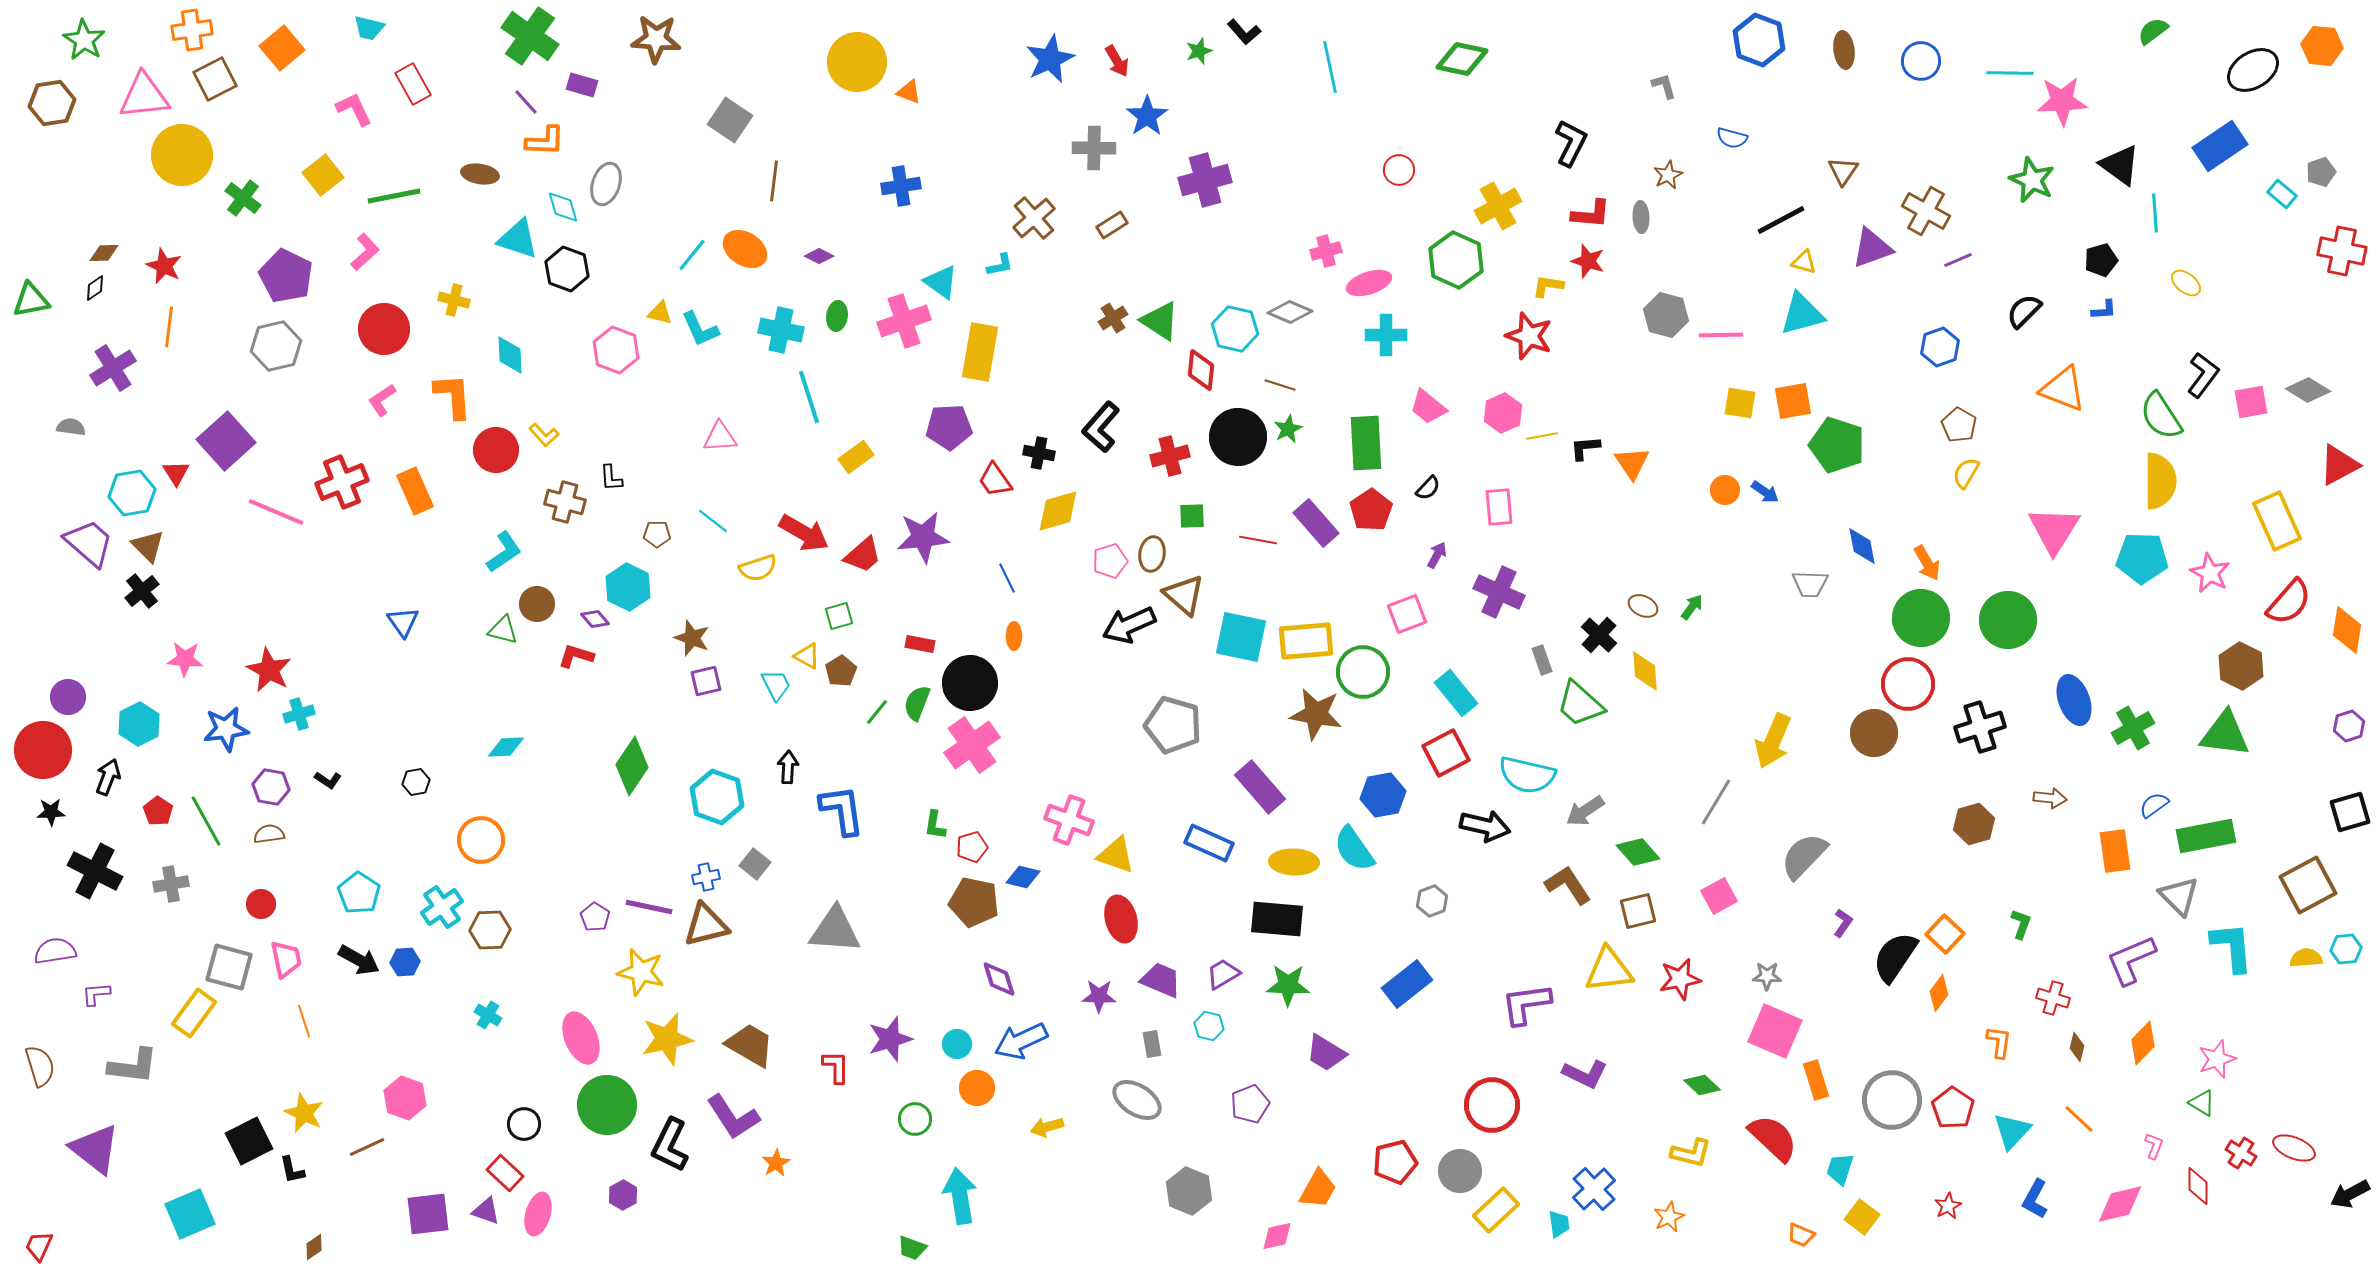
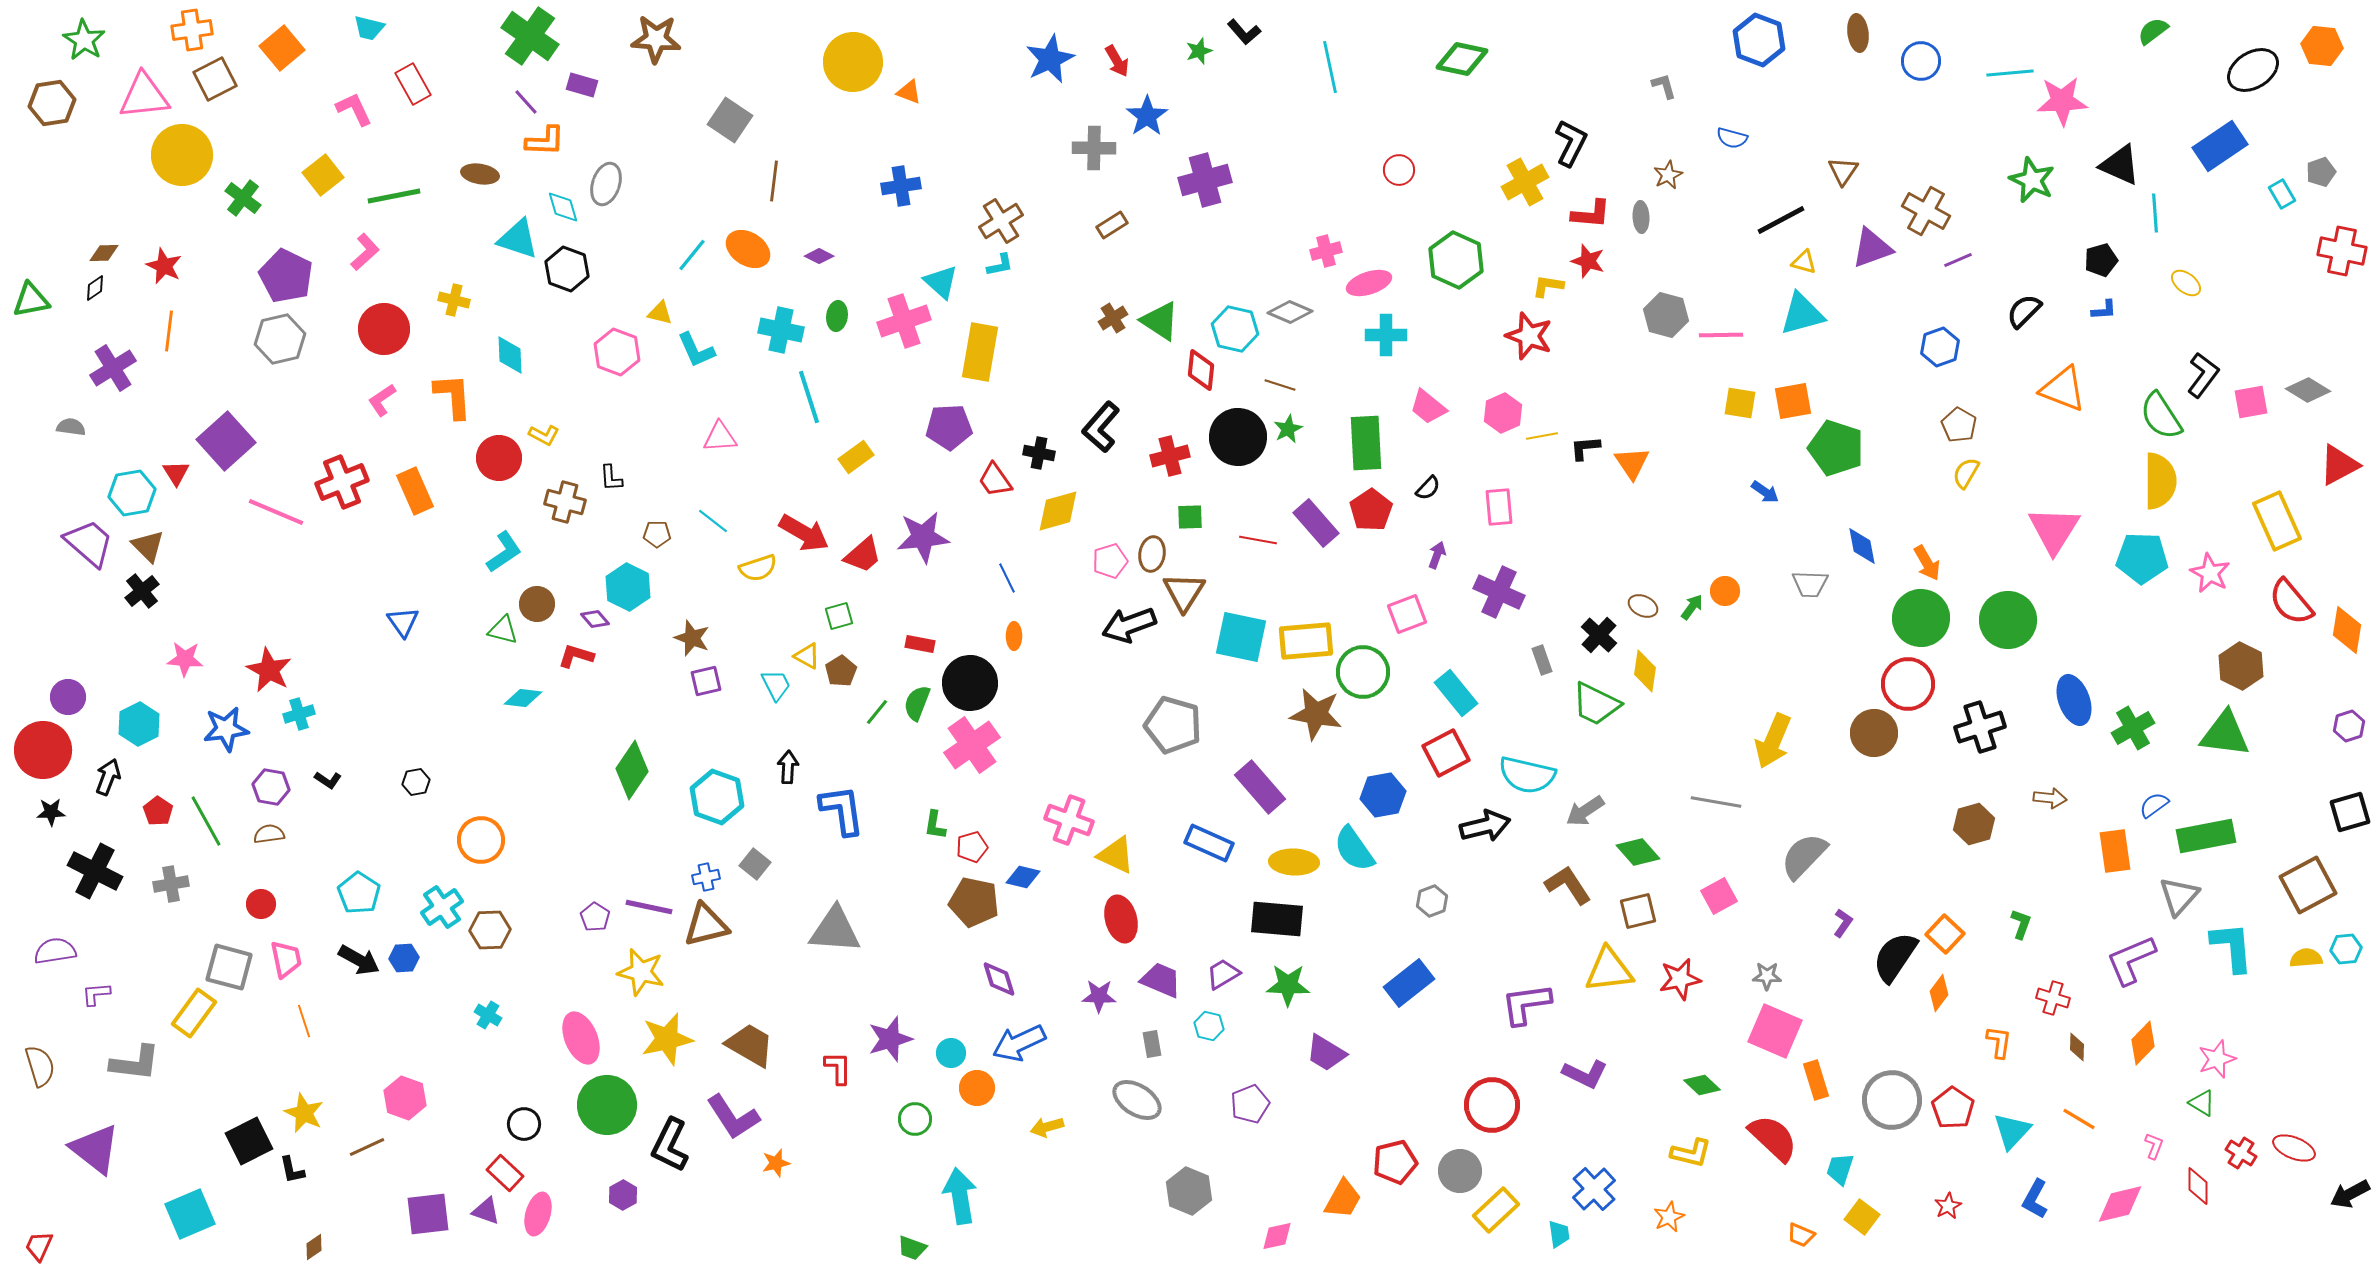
brown ellipse at (1844, 50): moved 14 px right, 17 px up
yellow circle at (857, 62): moved 4 px left
cyan line at (2010, 73): rotated 6 degrees counterclockwise
black triangle at (2120, 165): rotated 12 degrees counterclockwise
cyan rectangle at (2282, 194): rotated 20 degrees clockwise
yellow cross at (1498, 206): moved 27 px right, 24 px up
brown cross at (1034, 218): moved 33 px left, 3 px down; rotated 9 degrees clockwise
orange ellipse at (745, 249): moved 3 px right
cyan triangle at (941, 282): rotated 6 degrees clockwise
orange line at (169, 327): moved 4 px down
cyan L-shape at (700, 329): moved 4 px left, 21 px down
gray hexagon at (276, 346): moved 4 px right, 7 px up
pink hexagon at (616, 350): moved 1 px right, 2 px down
yellow L-shape at (544, 435): rotated 20 degrees counterclockwise
green pentagon at (1837, 445): moved 1 px left, 3 px down
red circle at (496, 450): moved 3 px right, 8 px down
orange circle at (1725, 490): moved 101 px down
green square at (1192, 516): moved 2 px left, 1 px down
purple arrow at (1437, 555): rotated 8 degrees counterclockwise
brown triangle at (1184, 595): moved 3 px up; rotated 21 degrees clockwise
red semicircle at (2289, 602): moved 2 px right; rotated 99 degrees clockwise
black arrow at (1129, 625): rotated 4 degrees clockwise
yellow diamond at (1645, 671): rotated 12 degrees clockwise
green trapezoid at (1580, 704): moved 16 px right; rotated 16 degrees counterclockwise
cyan diamond at (506, 747): moved 17 px right, 49 px up; rotated 9 degrees clockwise
green diamond at (632, 766): moved 4 px down
gray line at (1716, 802): rotated 69 degrees clockwise
black arrow at (1485, 826): rotated 27 degrees counterclockwise
yellow triangle at (1116, 855): rotated 6 degrees clockwise
gray triangle at (2179, 896): rotated 27 degrees clockwise
blue hexagon at (405, 962): moved 1 px left, 4 px up
blue rectangle at (1407, 984): moved 2 px right, 1 px up
blue arrow at (1021, 1041): moved 2 px left, 2 px down
cyan circle at (957, 1044): moved 6 px left, 9 px down
brown diamond at (2077, 1047): rotated 12 degrees counterclockwise
gray L-shape at (133, 1066): moved 2 px right, 3 px up
red L-shape at (836, 1067): moved 2 px right, 1 px down
orange line at (2079, 1119): rotated 12 degrees counterclockwise
orange star at (776, 1163): rotated 16 degrees clockwise
orange trapezoid at (1318, 1189): moved 25 px right, 10 px down
cyan trapezoid at (1559, 1224): moved 10 px down
